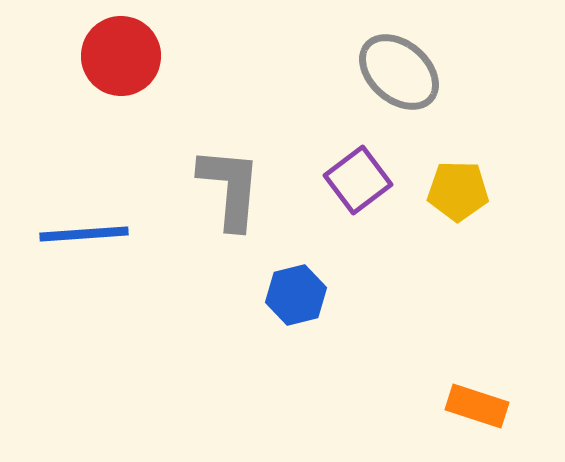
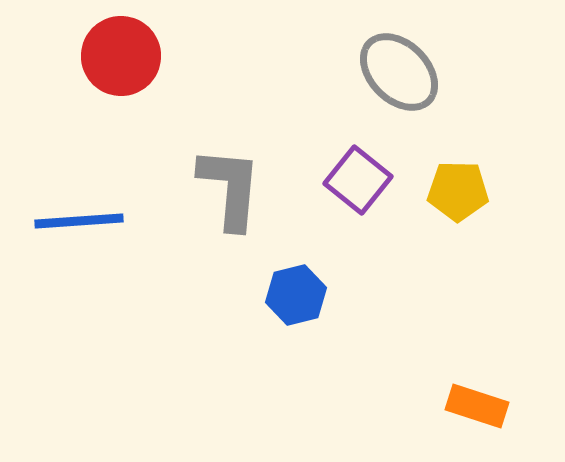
gray ellipse: rotated 4 degrees clockwise
purple square: rotated 14 degrees counterclockwise
blue line: moved 5 px left, 13 px up
